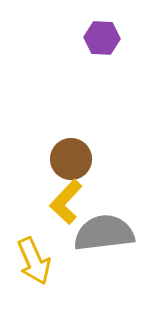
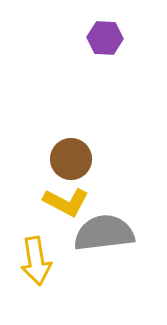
purple hexagon: moved 3 px right
yellow L-shape: rotated 105 degrees counterclockwise
yellow arrow: moved 2 px right; rotated 15 degrees clockwise
